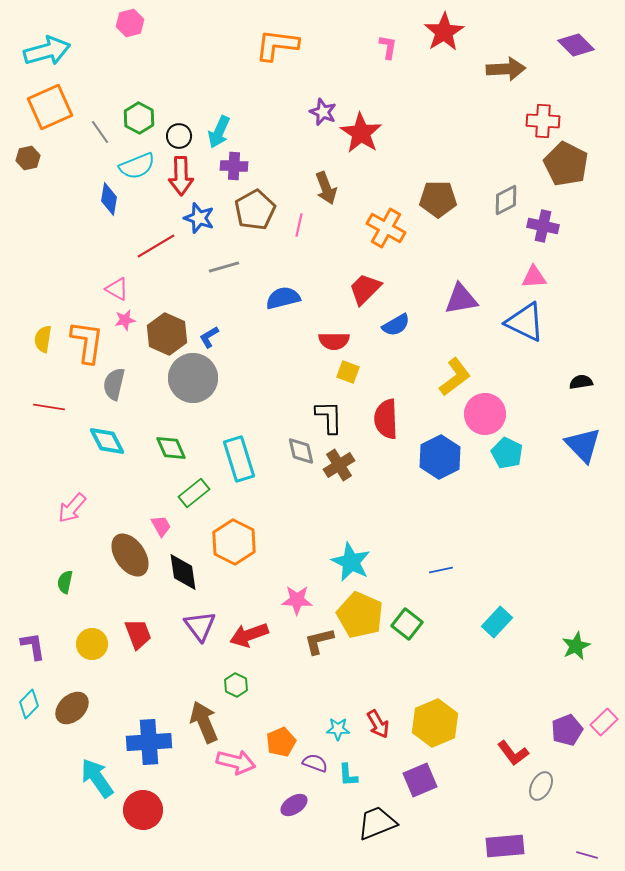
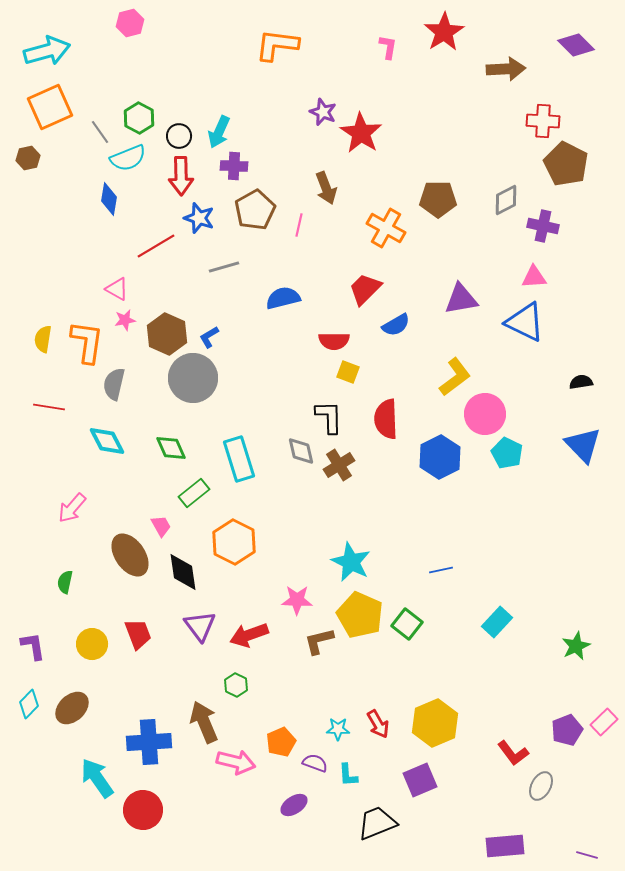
cyan semicircle at (137, 166): moved 9 px left, 8 px up
